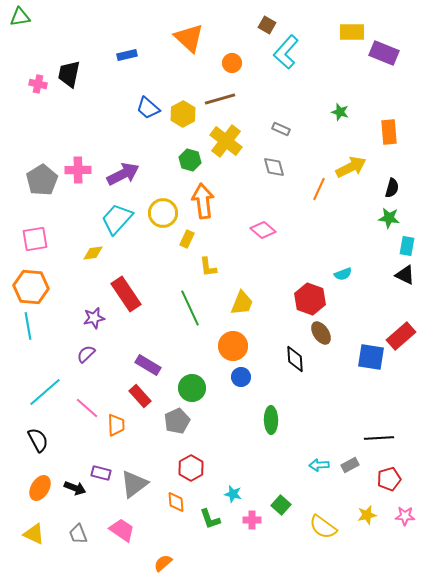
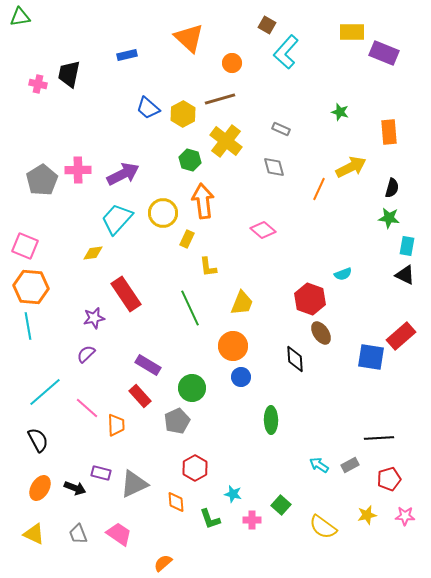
pink square at (35, 239): moved 10 px left, 7 px down; rotated 32 degrees clockwise
cyan arrow at (319, 465): rotated 36 degrees clockwise
red hexagon at (191, 468): moved 4 px right
gray triangle at (134, 484): rotated 12 degrees clockwise
pink trapezoid at (122, 530): moved 3 px left, 4 px down
